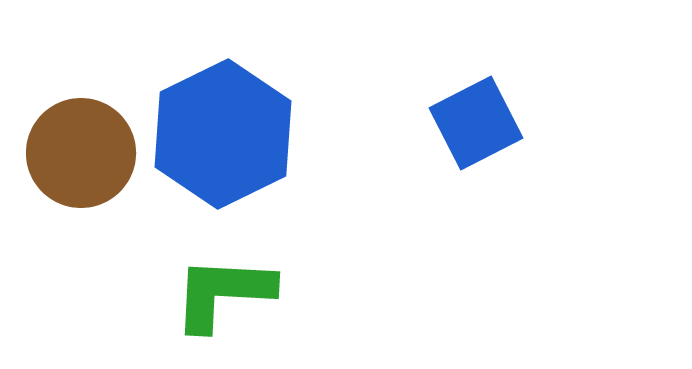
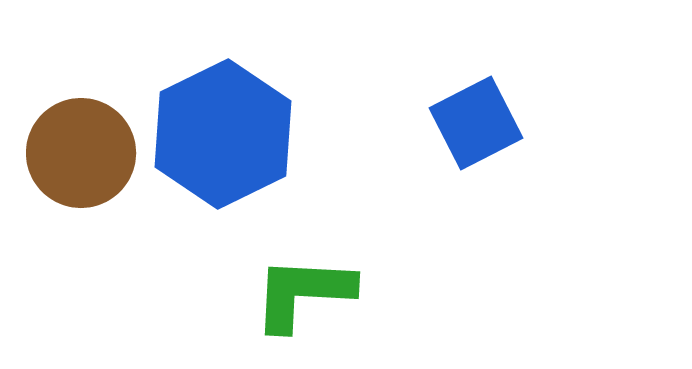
green L-shape: moved 80 px right
